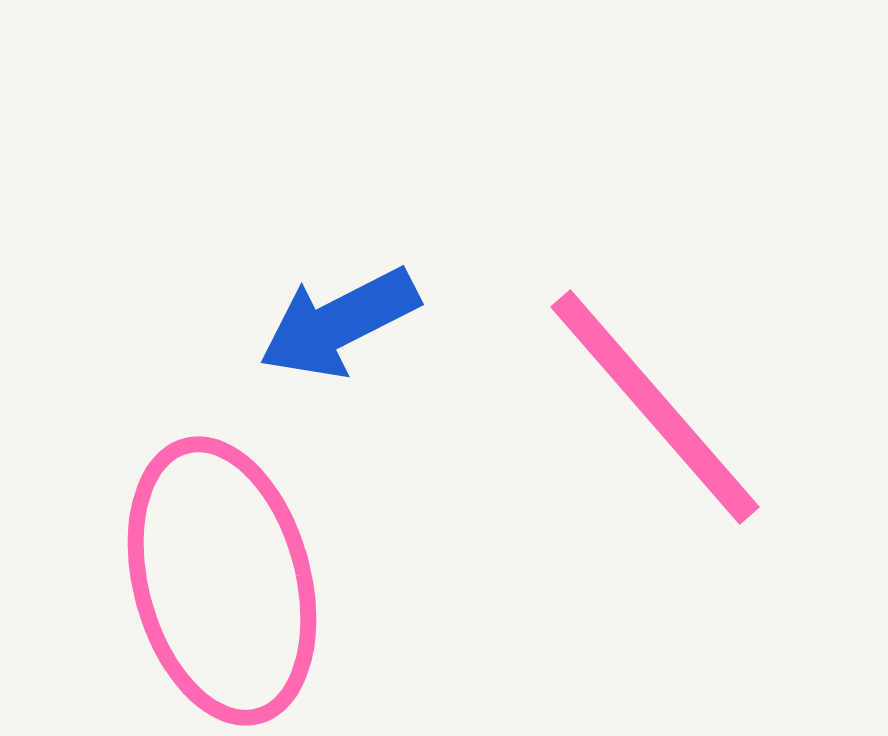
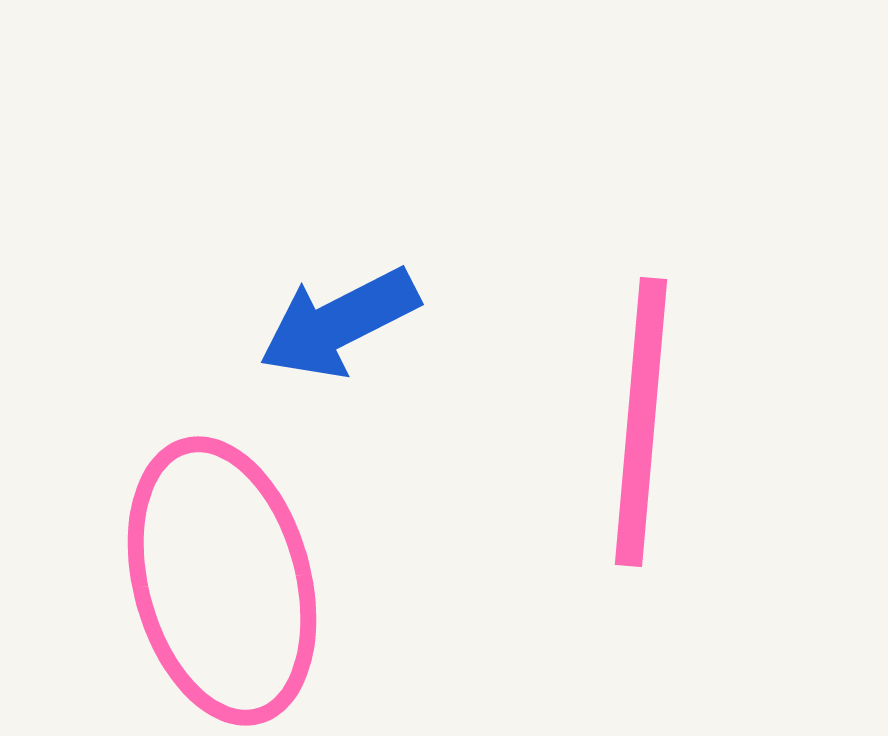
pink line: moved 14 px left, 15 px down; rotated 46 degrees clockwise
